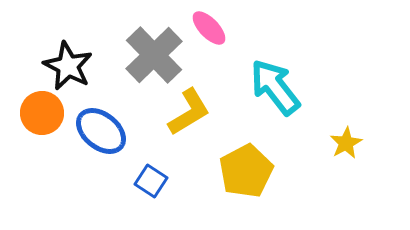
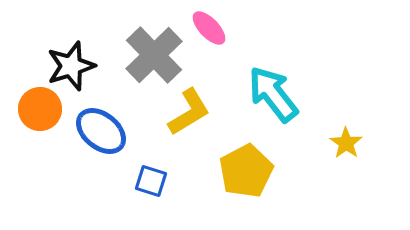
black star: moved 3 px right; rotated 27 degrees clockwise
cyan arrow: moved 2 px left, 7 px down
orange circle: moved 2 px left, 4 px up
yellow star: rotated 8 degrees counterclockwise
blue square: rotated 16 degrees counterclockwise
